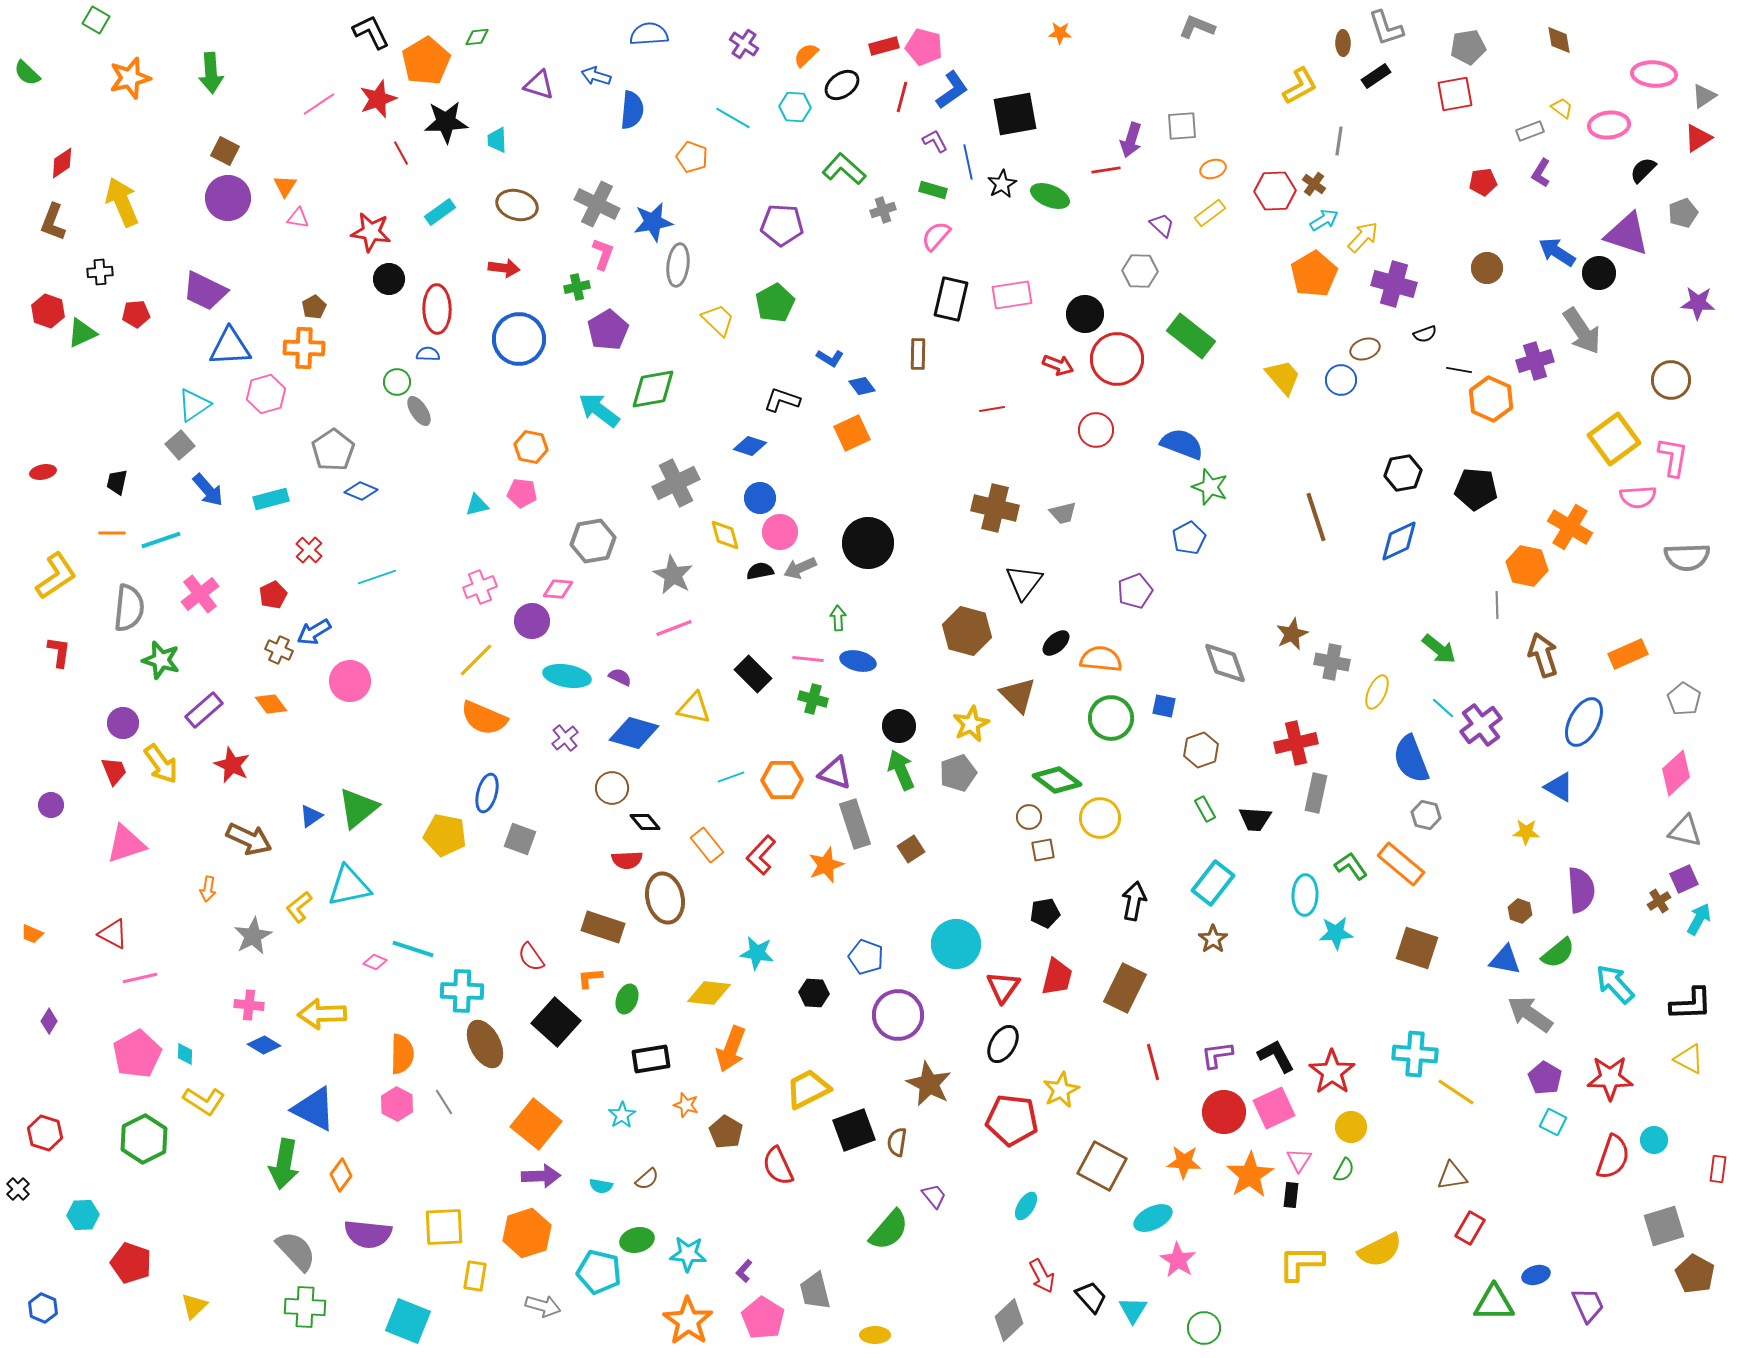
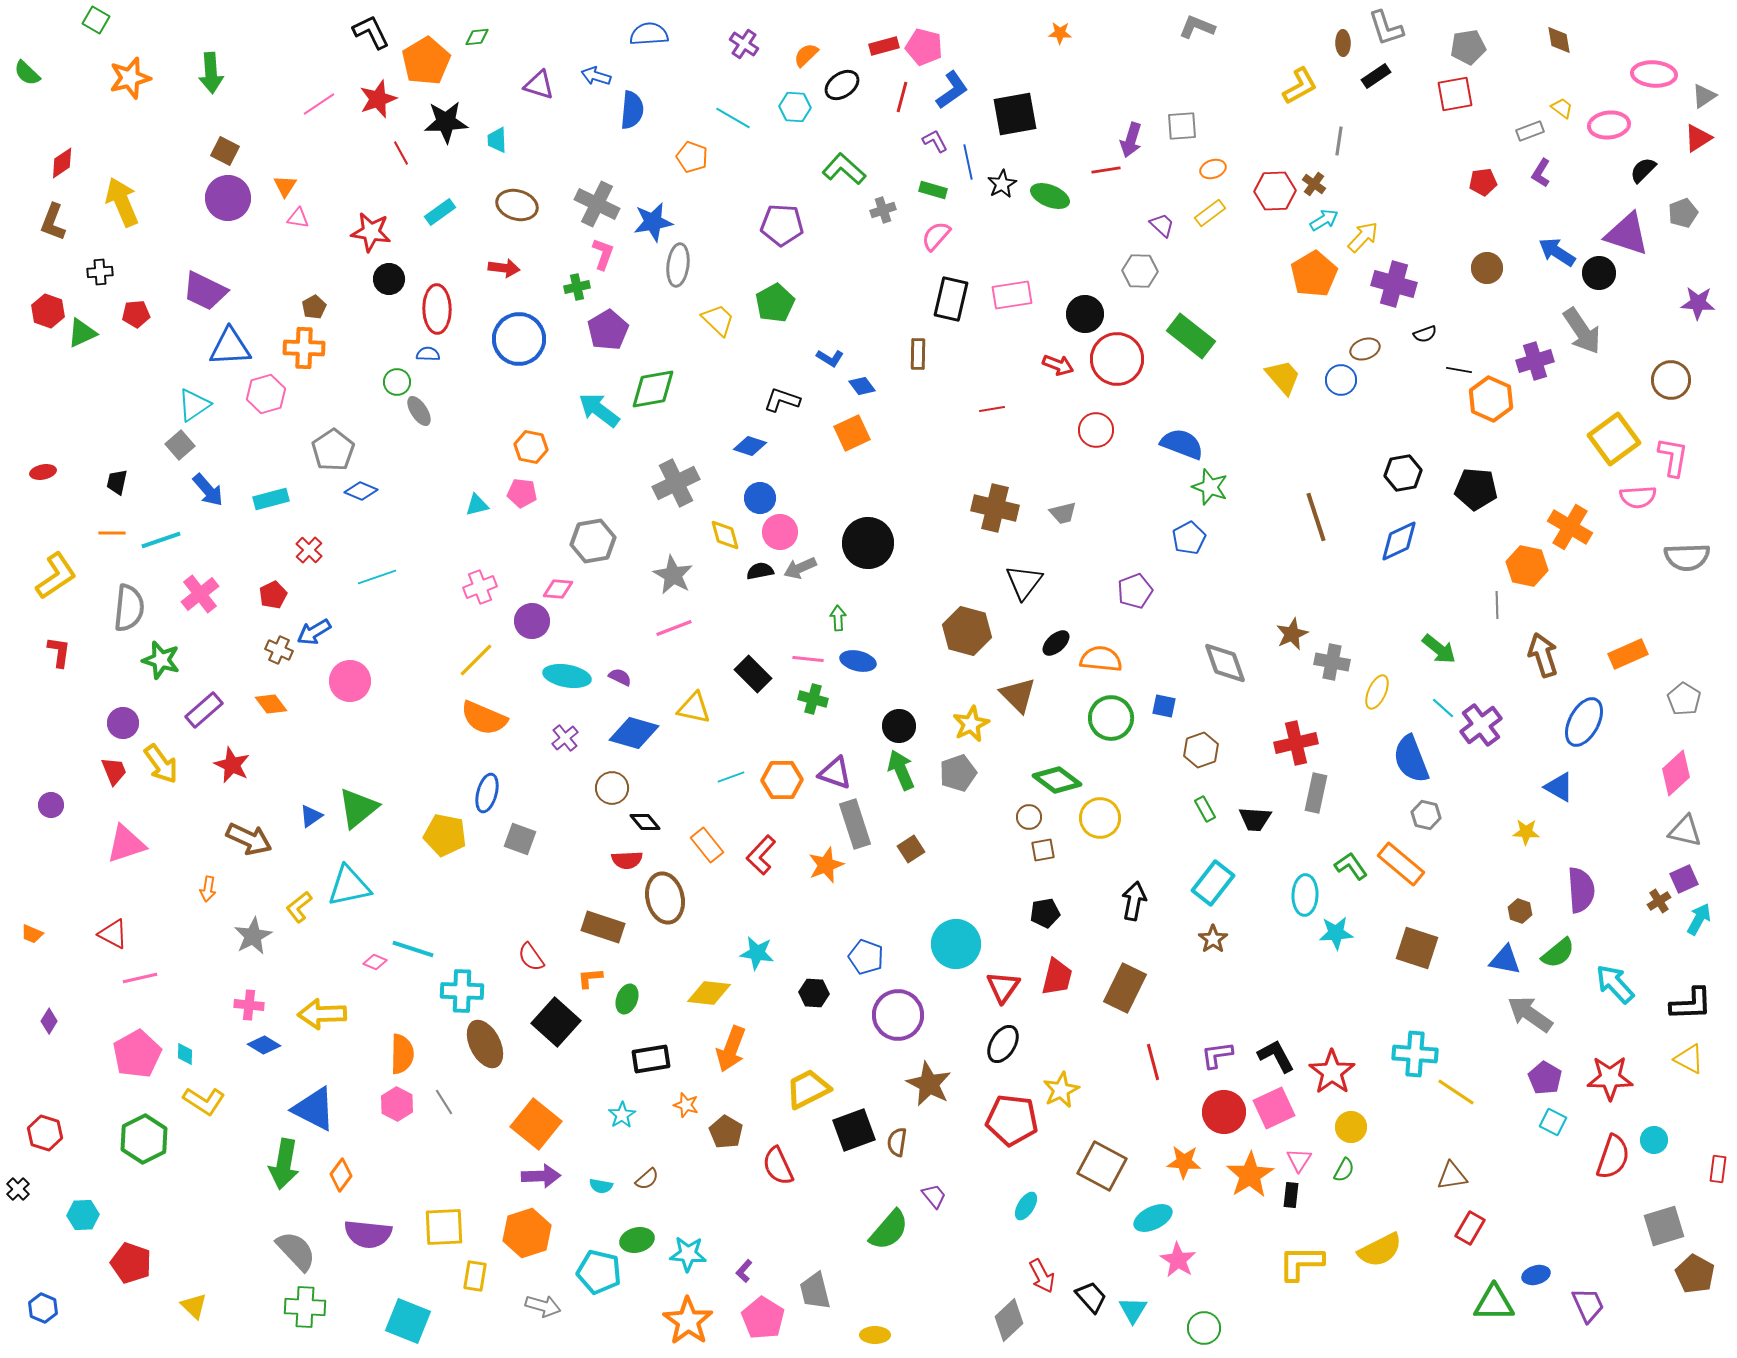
yellow triangle at (194, 1306): rotated 32 degrees counterclockwise
